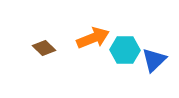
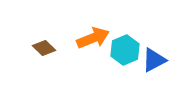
cyan hexagon: rotated 24 degrees counterclockwise
blue triangle: rotated 16 degrees clockwise
